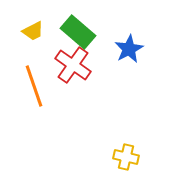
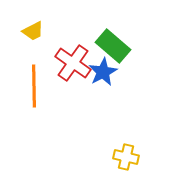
green rectangle: moved 35 px right, 14 px down
blue star: moved 26 px left, 23 px down
red cross: moved 2 px up
orange line: rotated 18 degrees clockwise
